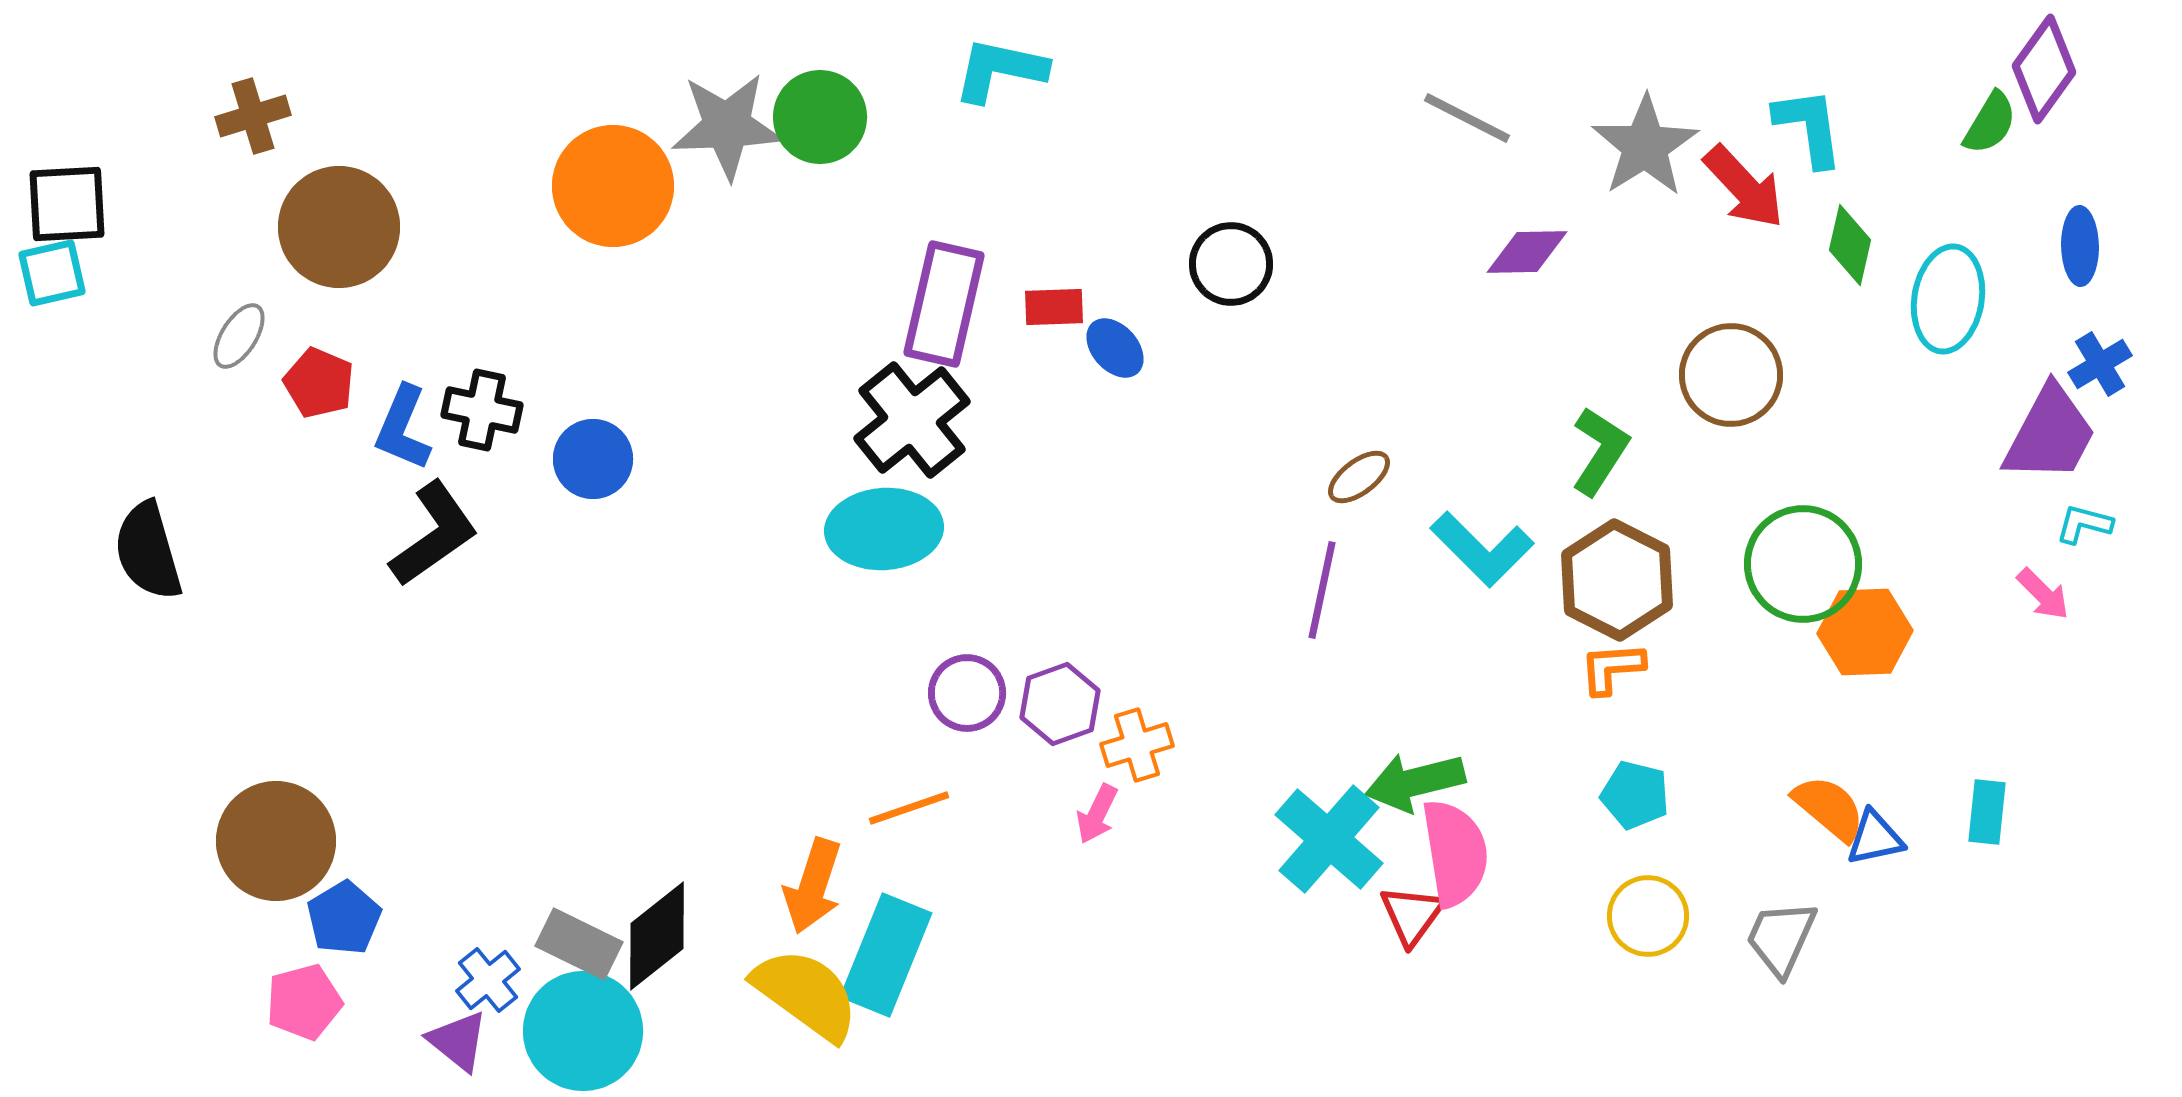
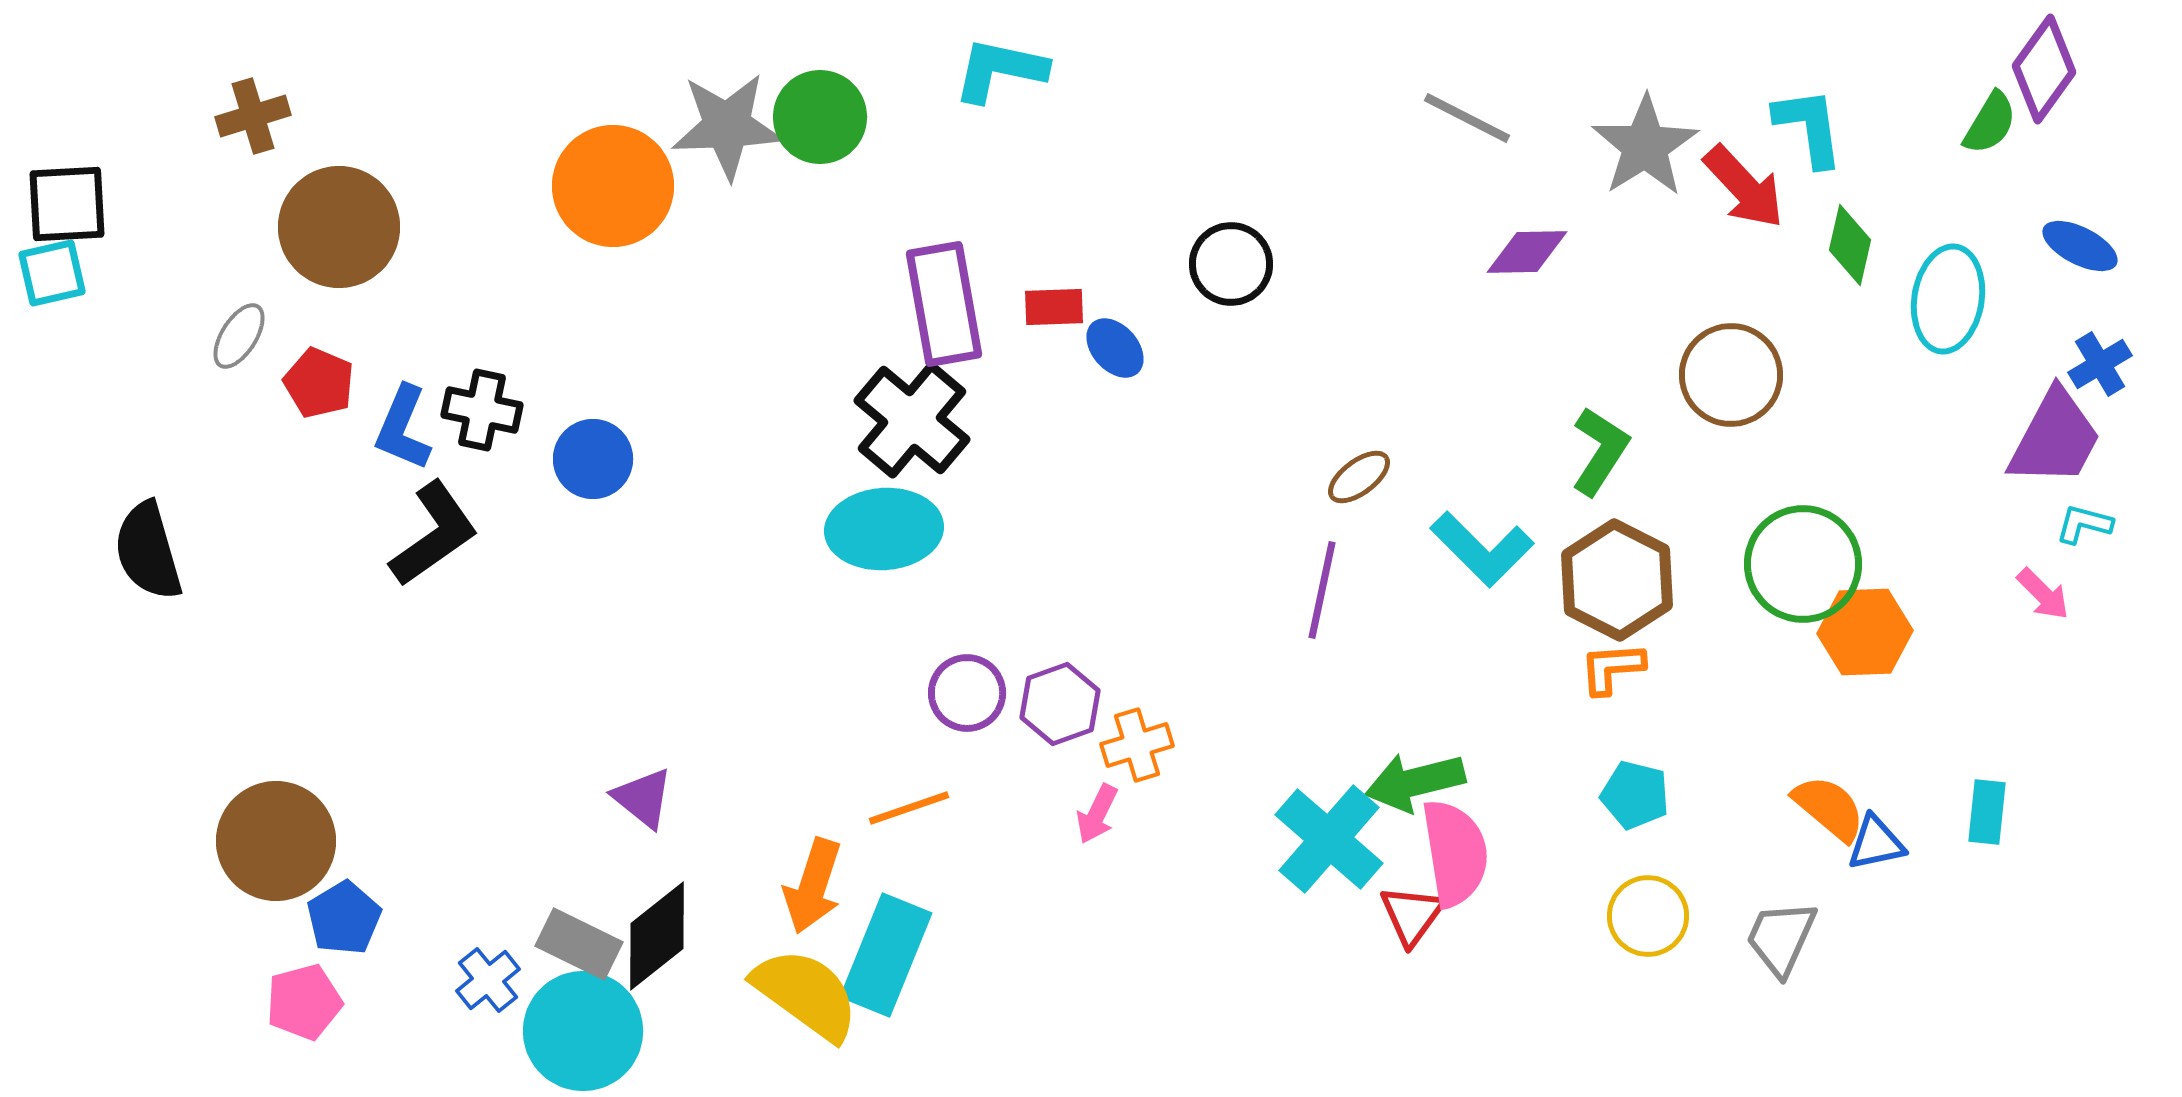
blue ellipse at (2080, 246): rotated 62 degrees counterclockwise
purple rectangle at (944, 304): rotated 23 degrees counterclockwise
black cross at (912, 420): rotated 11 degrees counterclockwise
purple trapezoid at (2050, 434): moved 5 px right, 4 px down
blue triangle at (1875, 838): moved 1 px right, 5 px down
purple triangle at (458, 1041): moved 185 px right, 243 px up
